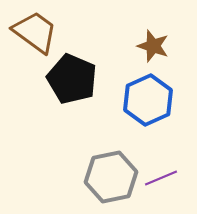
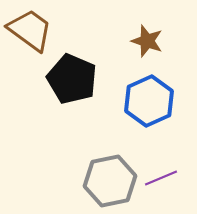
brown trapezoid: moved 5 px left, 2 px up
brown star: moved 6 px left, 5 px up
blue hexagon: moved 1 px right, 1 px down
gray hexagon: moved 1 px left, 4 px down
